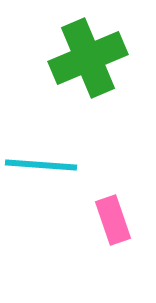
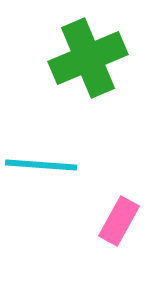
pink rectangle: moved 6 px right, 1 px down; rotated 48 degrees clockwise
